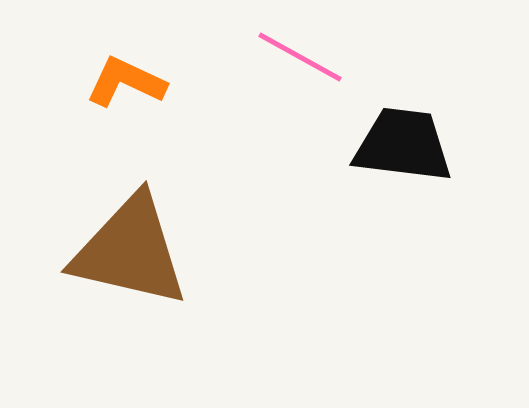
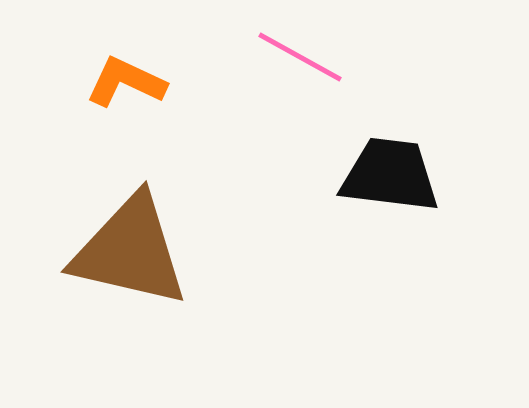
black trapezoid: moved 13 px left, 30 px down
